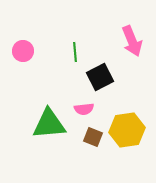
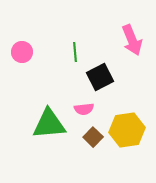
pink arrow: moved 1 px up
pink circle: moved 1 px left, 1 px down
brown square: rotated 24 degrees clockwise
